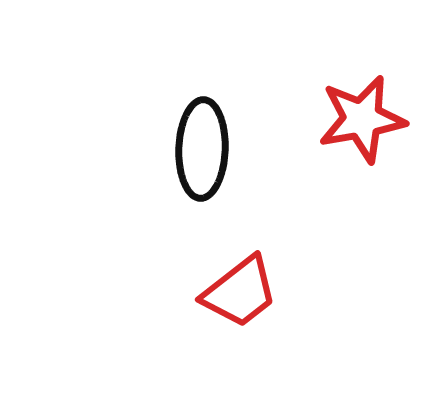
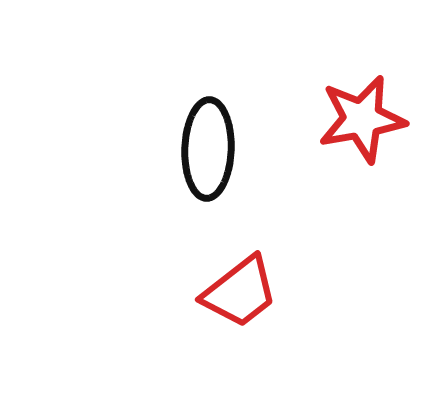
black ellipse: moved 6 px right
